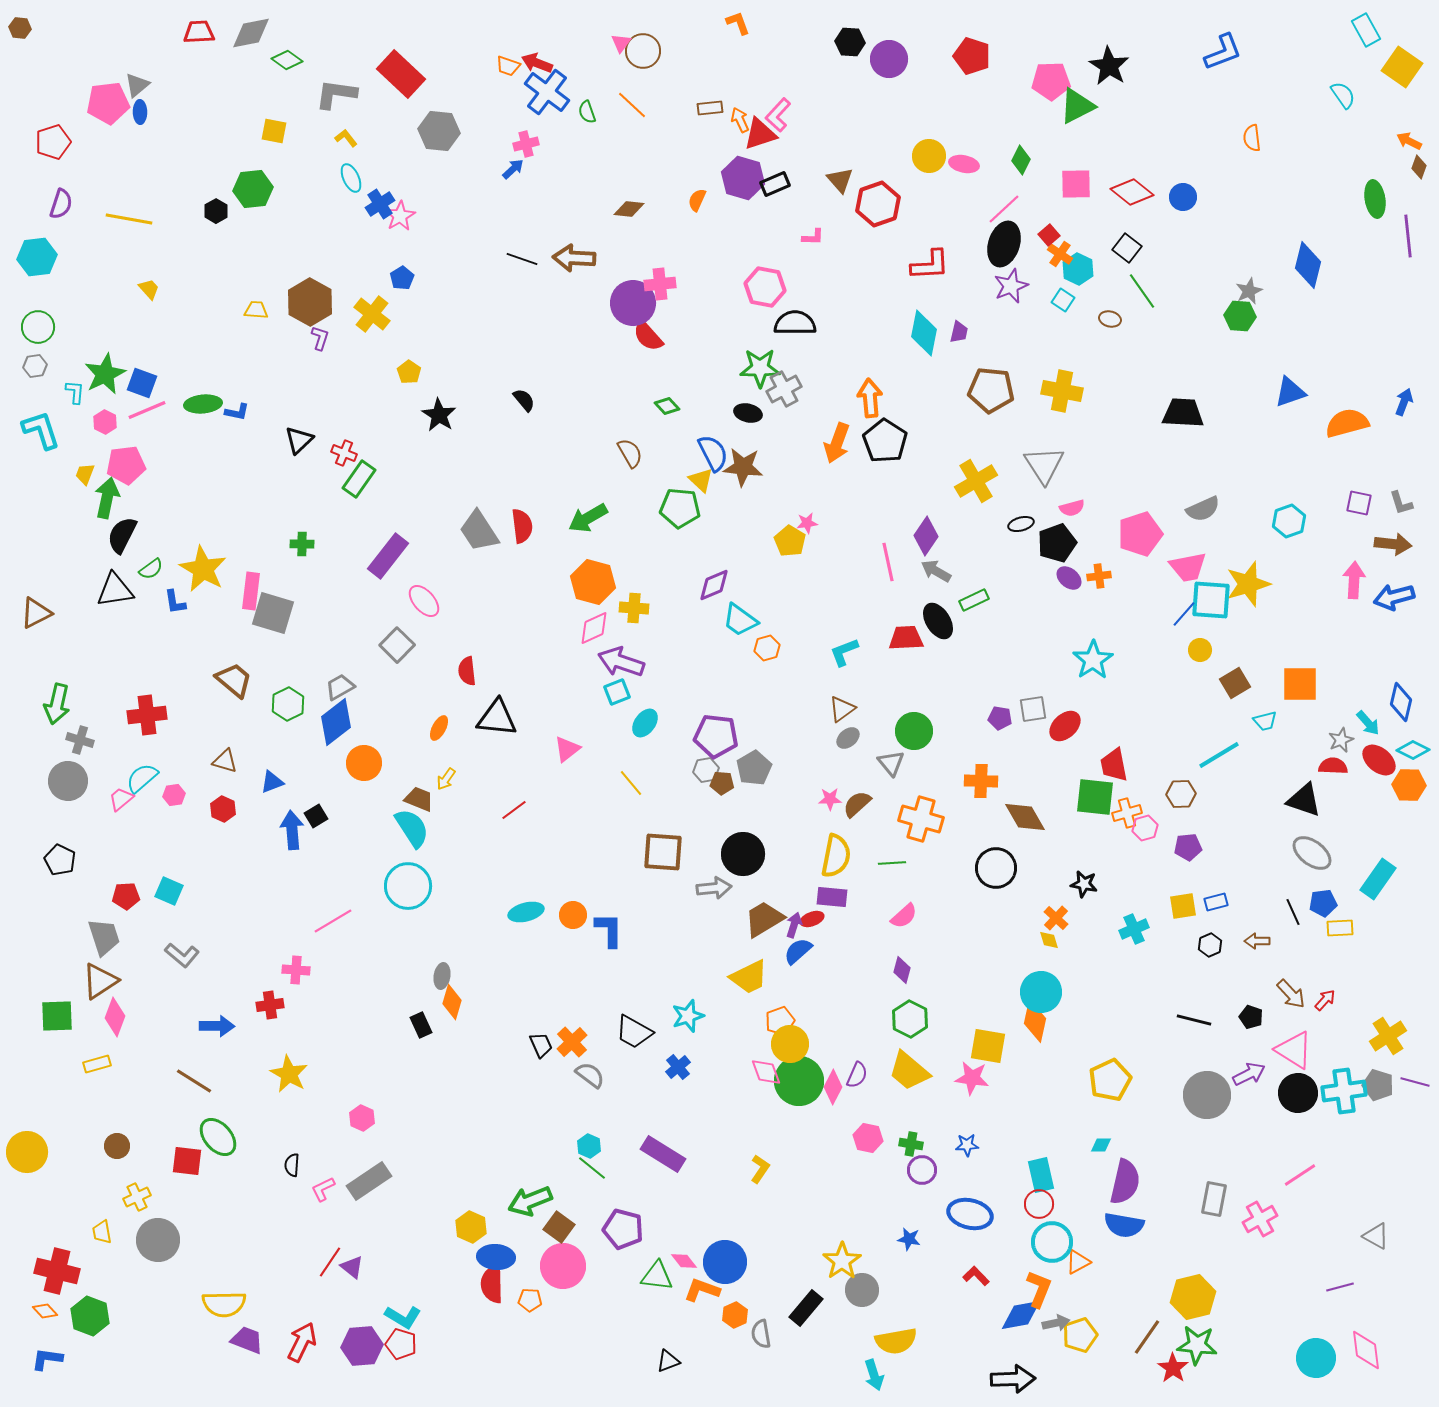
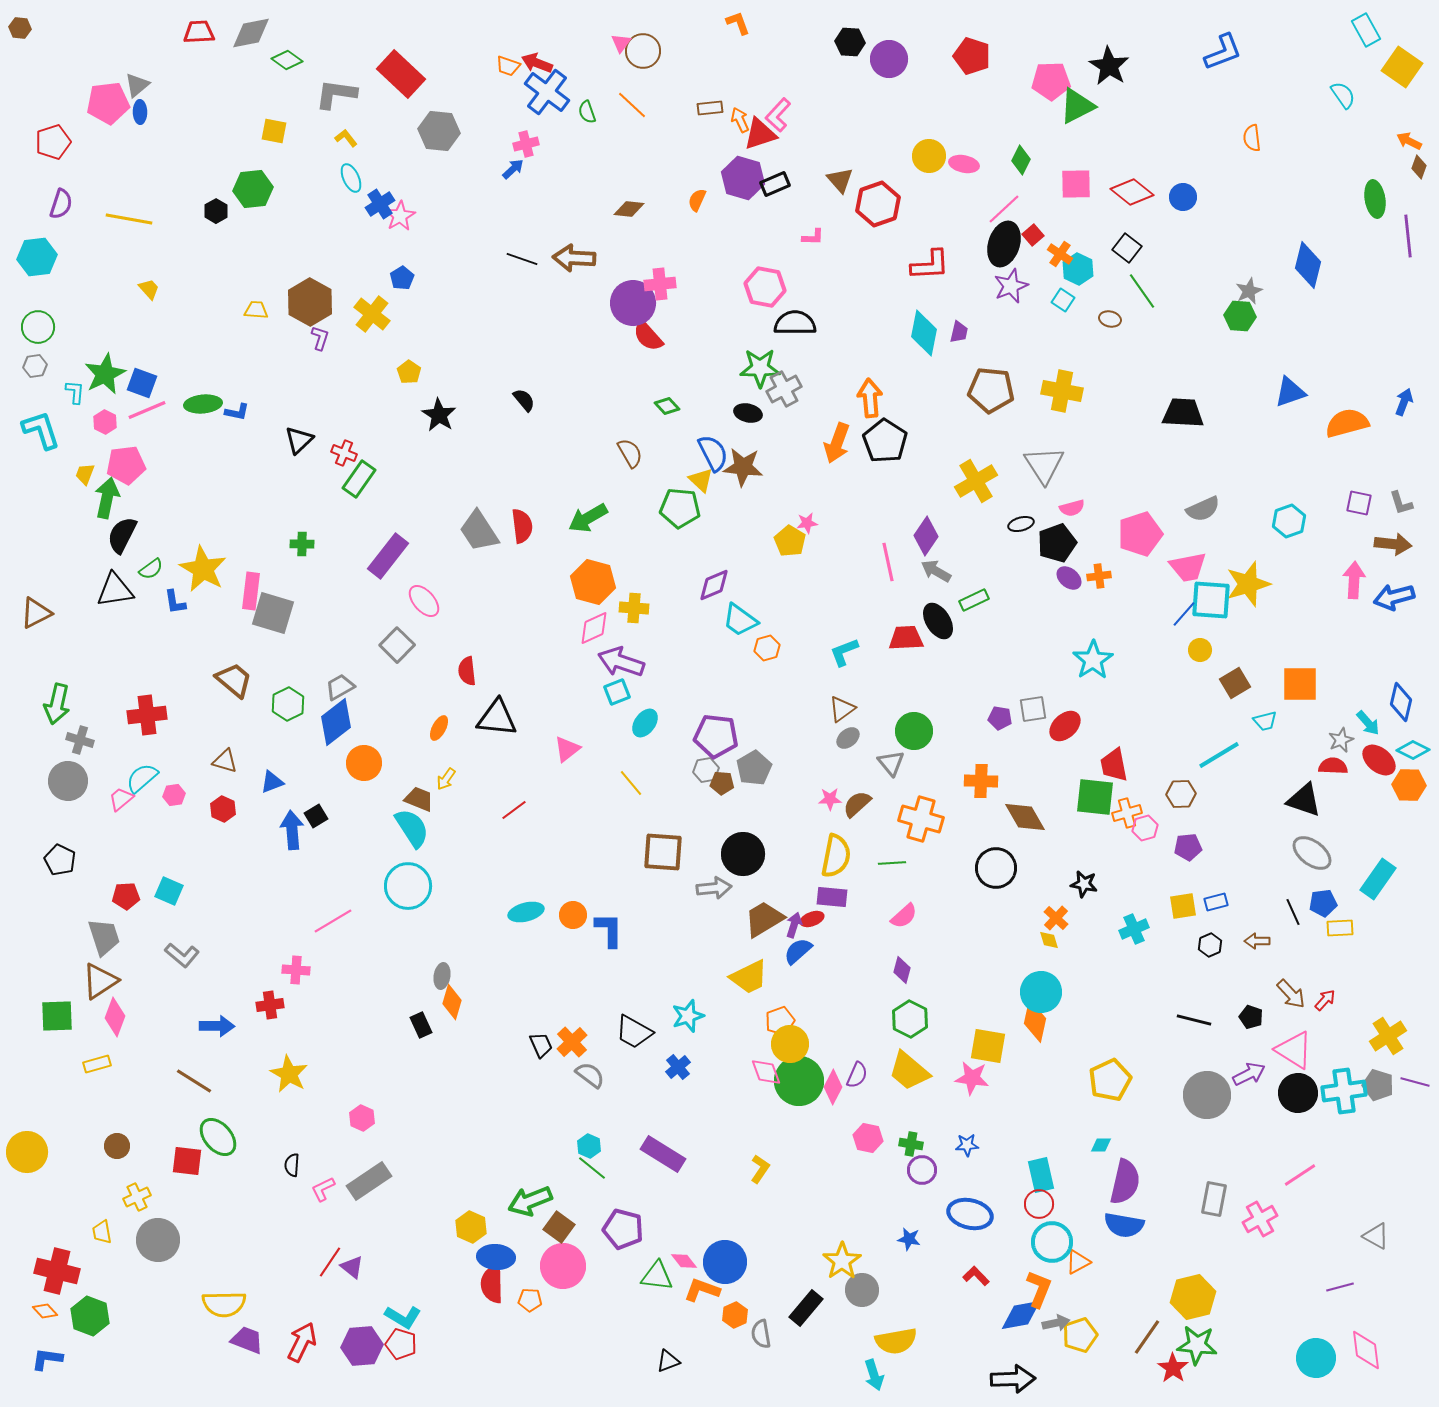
red square at (1049, 235): moved 16 px left
